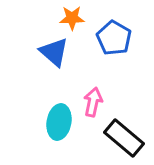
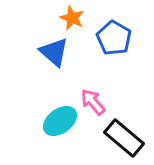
orange star: rotated 25 degrees clockwise
pink arrow: rotated 52 degrees counterclockwise
cyan ellipse: moved 1 px right, 1 px up; rotated 44 degrees clockwise
